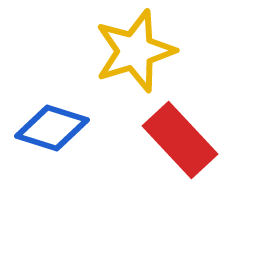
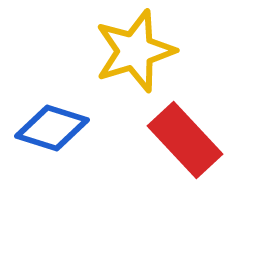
red rectangle: moved 5 px right
